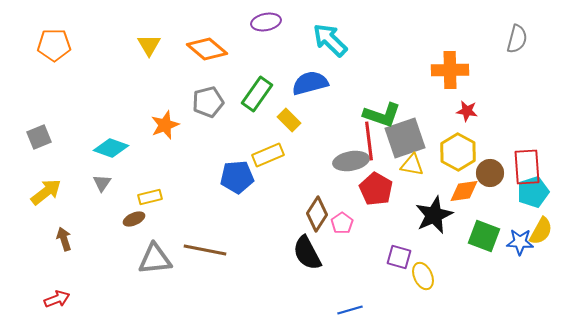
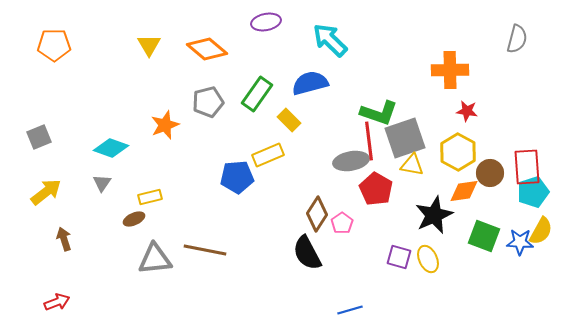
green L-shape at (382, 115): moved 3 px left, 2 px up
yellow ellipse at (423, 276): moved 5 px right, 17 px up
red arrow at (57, 299): moved 3 px down
